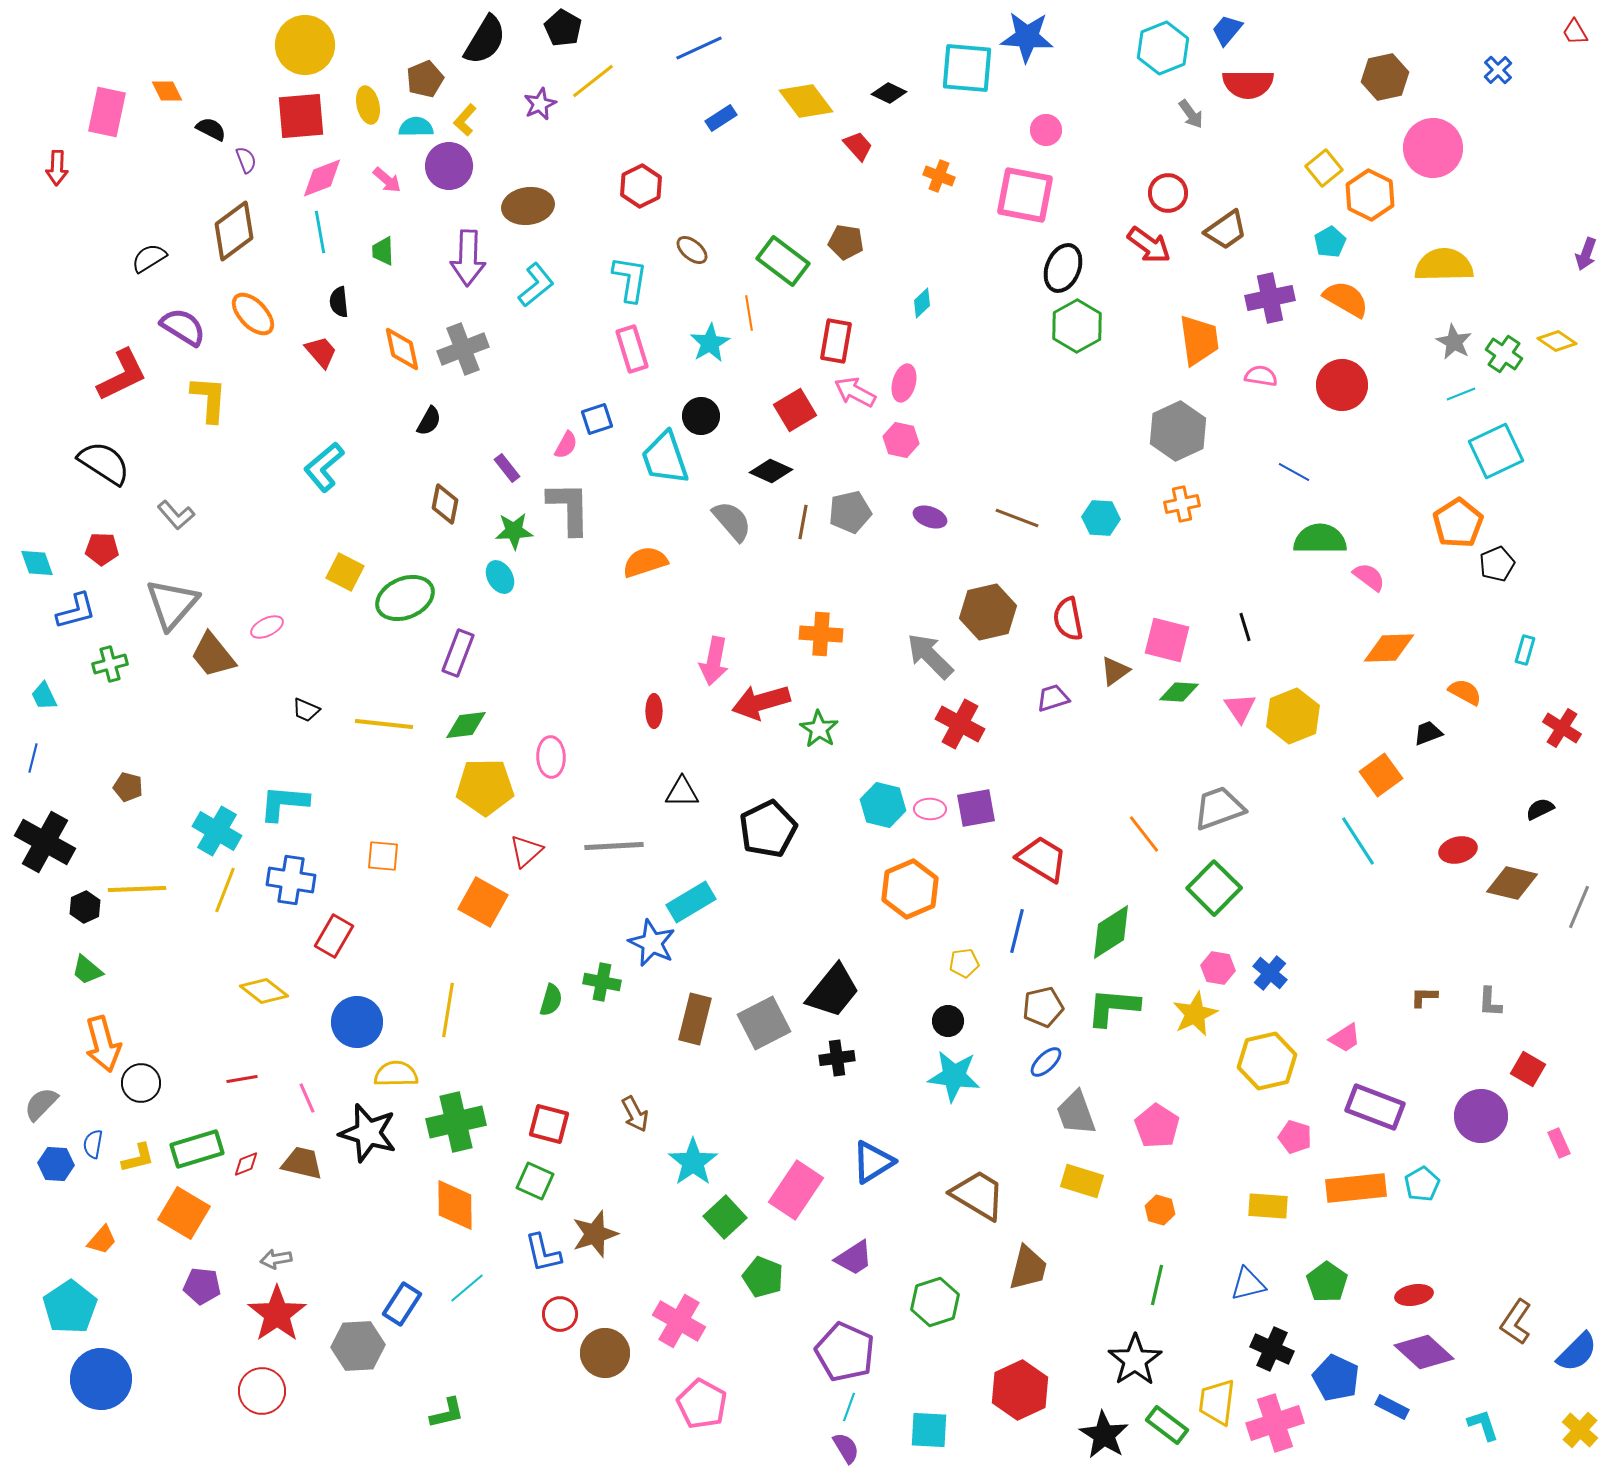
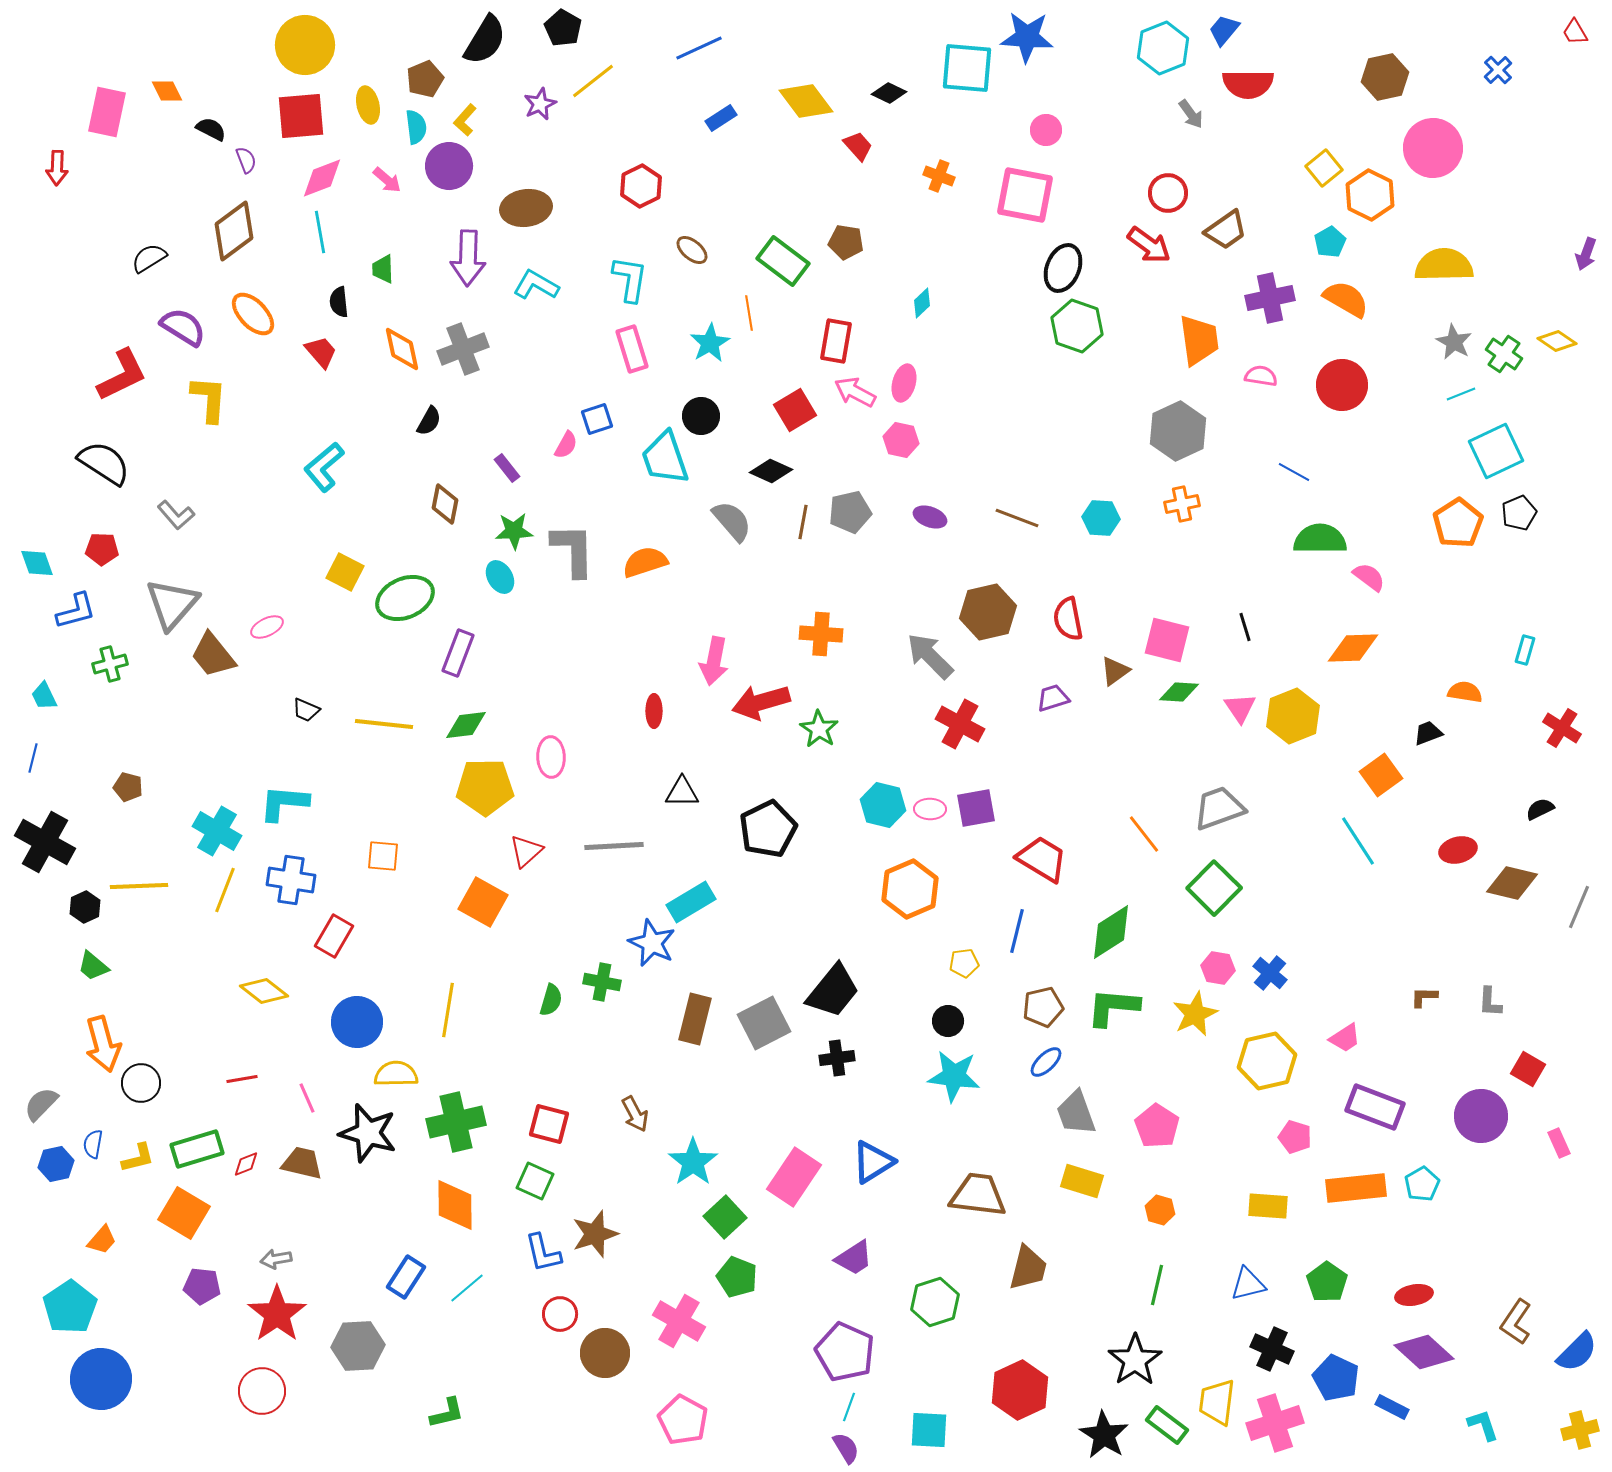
blue trapezoid at (1227, 30): moved 3 px left
cyan semicircle at (416, 127): rotated 84 degrees clockwise
brown ellipse at (528, 206): moved 2 px left, 2 px down
green trapezoid at (383, 251): moved 18 px down
cyan L-shape at (536, 285): rotated 111 degrees counterclockwise
green hexagon at (1077, 326): rotated 12 degrees counterclockwise
gray L-shape at (569, 508): moved 4 px right, 42 px down
black pentagon at (1497, 564): moved 22 px right, 51 px up
orange diamond at (1389, 648): moved 36 px left
orange semicircle at (1465, 692): rotated 20 degrees counterclockwise
yellow line at (137, 889): moved 2 px right, 3 px up
green trapezoid at (87, 970): moved 6 px right, 4 px up
blue hexagon at (56, 1164): rotated 16 degrees counterclockwise
pink rectangle at (796, 1190): moved 2 px left, 13 px up
brown trapezoid at (978, 1195): rotated 24 degrees counterclockwise
green pentagon at (763, 1277): moved 26 px left
blue rectangle at (402, 1304): moved 4 px right, 27 px up
pink pentagon at (702, 1404): moved 19 px left, 16 px down
yellow cross at (1580, 1430): rotated 33 degrees clockwise
